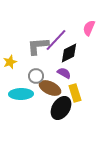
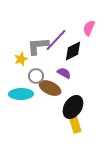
black diamond: moved 4 px right, 2 px up
yellow star: moved 11 px right, 3 px up
yellow rectangle: moved 31 px down
black ellipse: moved 12 px right, 1 px up
